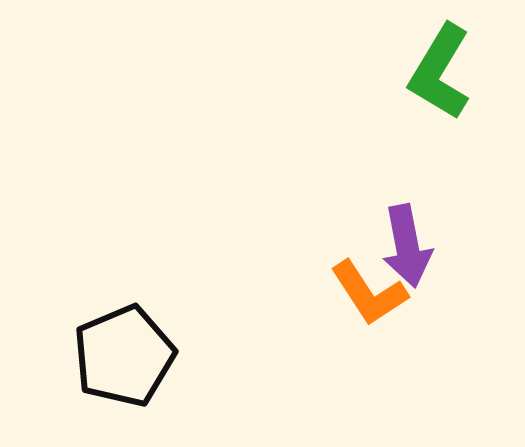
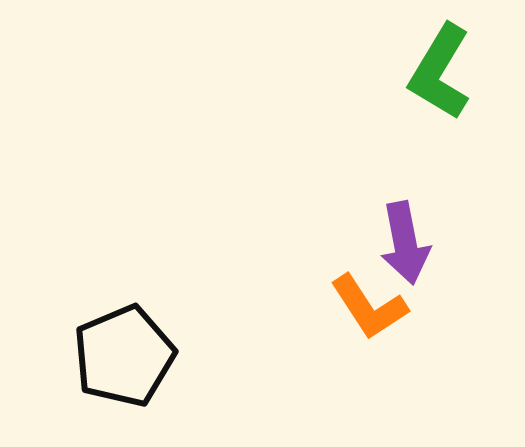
purple arrow: moved 2 px left, 3 px up
orange L-shape: moved 14 px down
